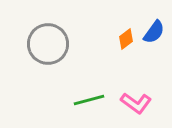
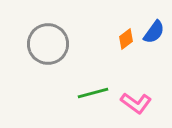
green line: moved 4 px right, 7 px up
